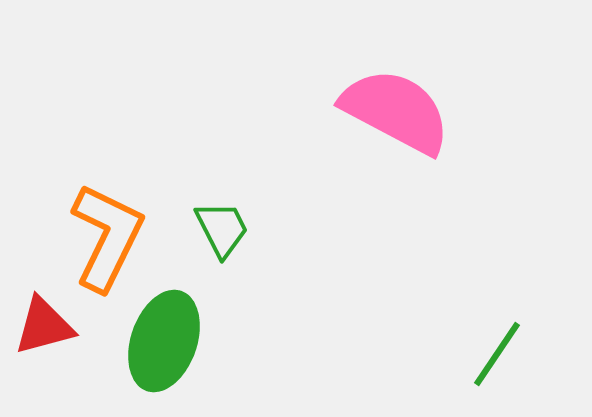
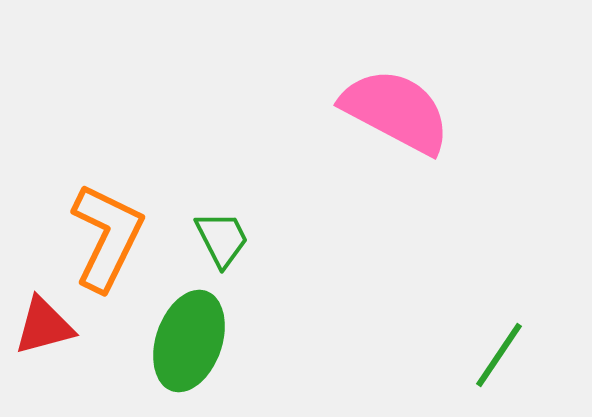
green trapezoid: moved 10 px down
green ellipse: moved 25 px right
green line: moved 2 px right, 1 px down
